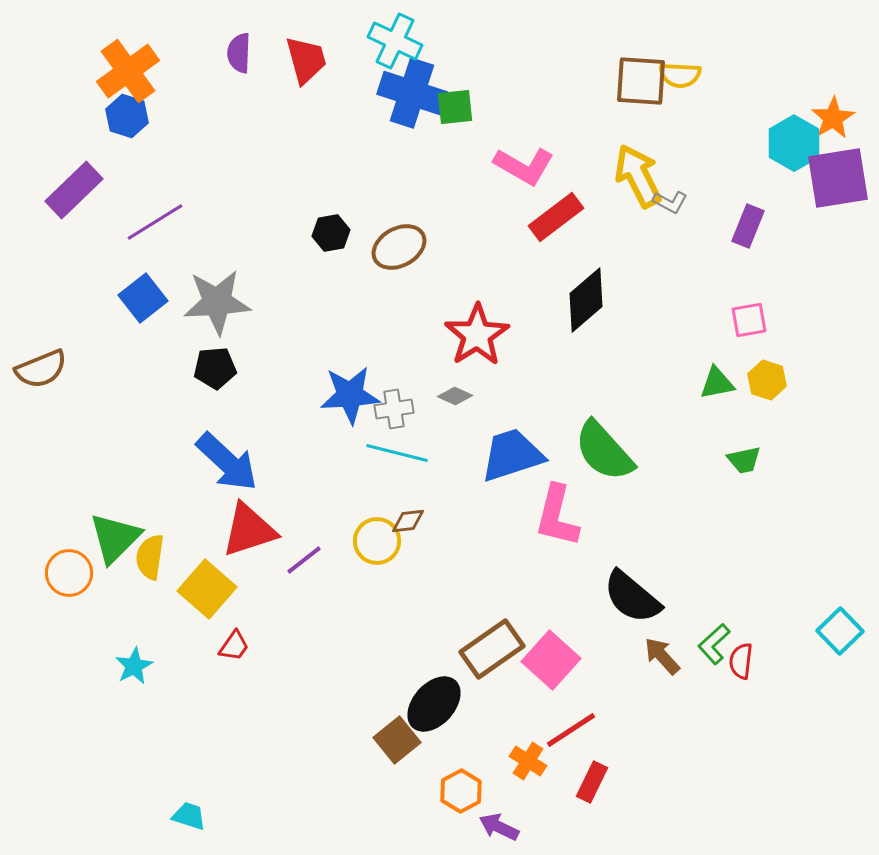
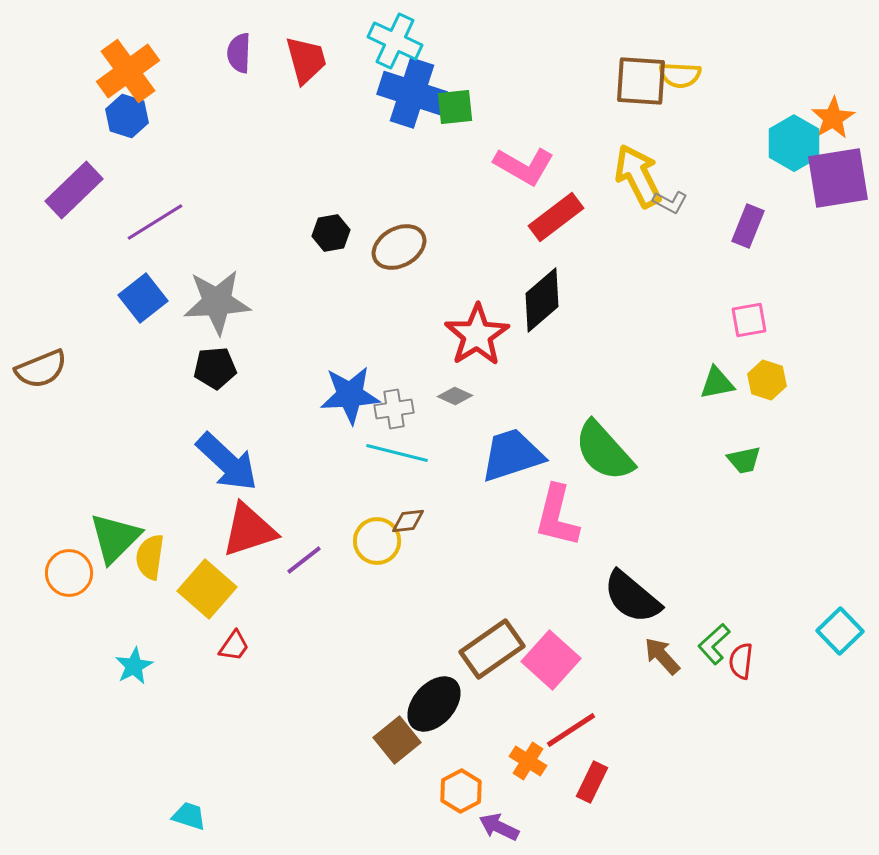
black diamond at (586, 300): moved 44 px left
